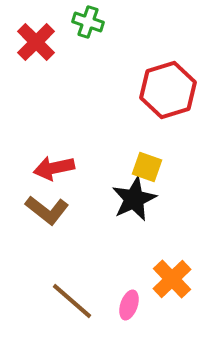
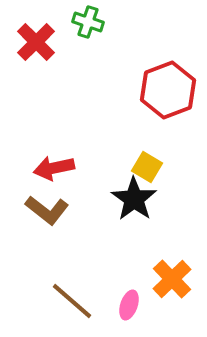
red hexagon: rotated 4 degrees counterclockwise
yellow square: rotated 12 degrees clockwise
black star: rotated 12 degrees counterclockwise
